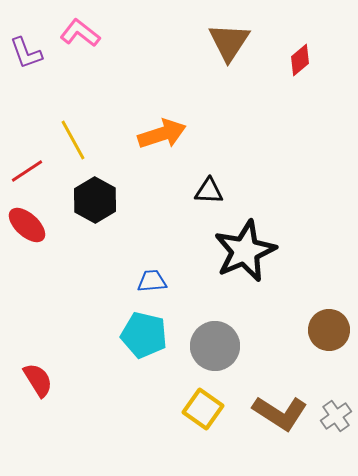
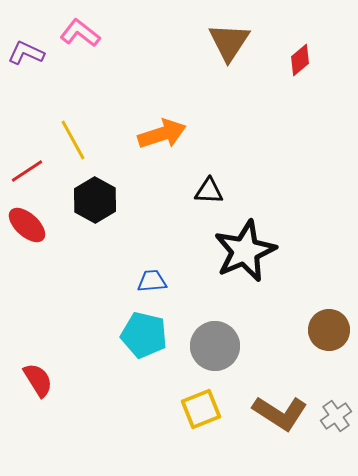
purple L-shape: rotated 135 degrees clockwise
yellow square: moved 2 px left; rotated 33 degrees clockwise
